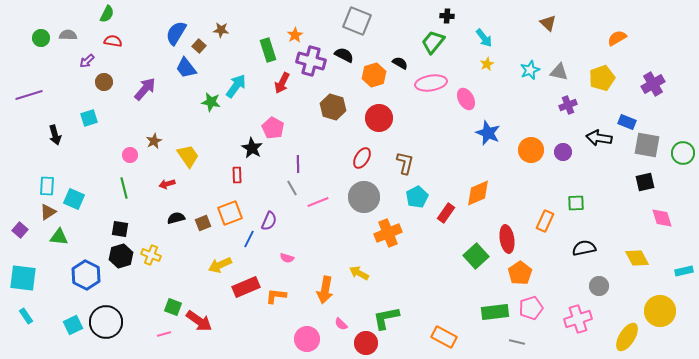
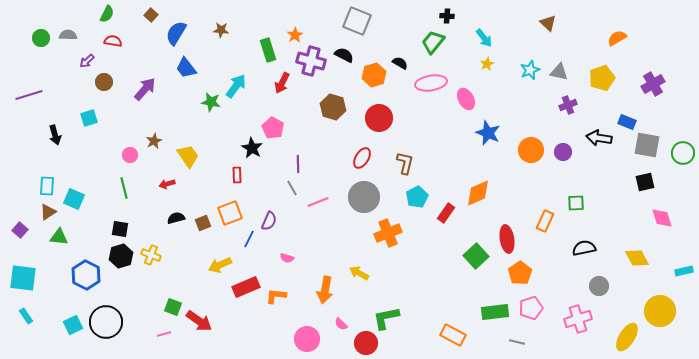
brown square at (199, 46): moved 48 px left, 31 px up
orange rectangle at (444, 337): moved 9 px right, 2 px up
